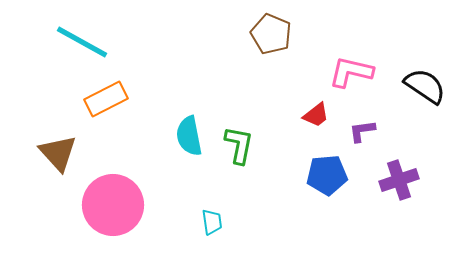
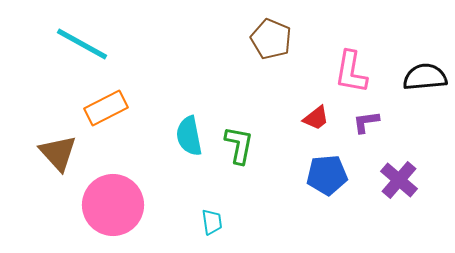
brown pentagon: moved 5 px down
cyan line: moved 2 px down
pink L-shape: rotated 93 degrees counterclockwise
black semicircle: moved 9 px up; rotated 39 degrees counterclockwise
orange rectangle: moved 9 px down
red trapezoid: moved 3 px down
purple L-shape: moved 4 px right, 9 px up
purple cross: rotated 30 degrees counterclockwise
